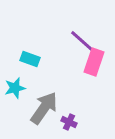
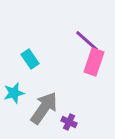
purple line: moved 5 px right
cyan rectangle: rotated 36 degrees clockwise
cyan star: moved 1 px left, 5 px down
